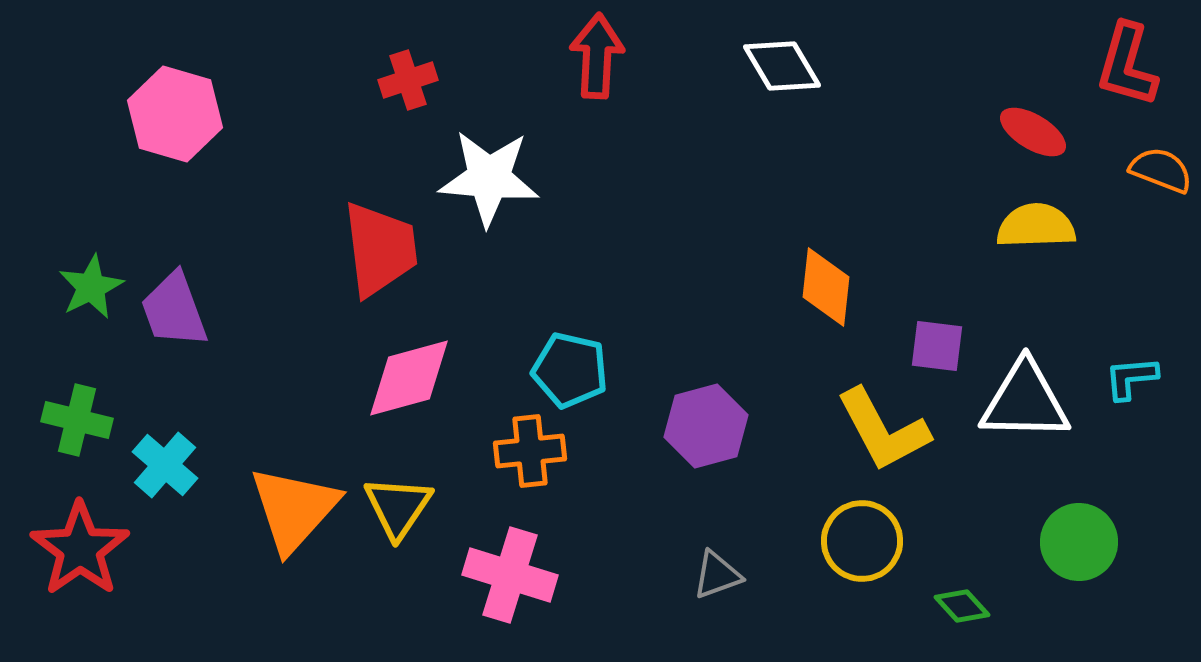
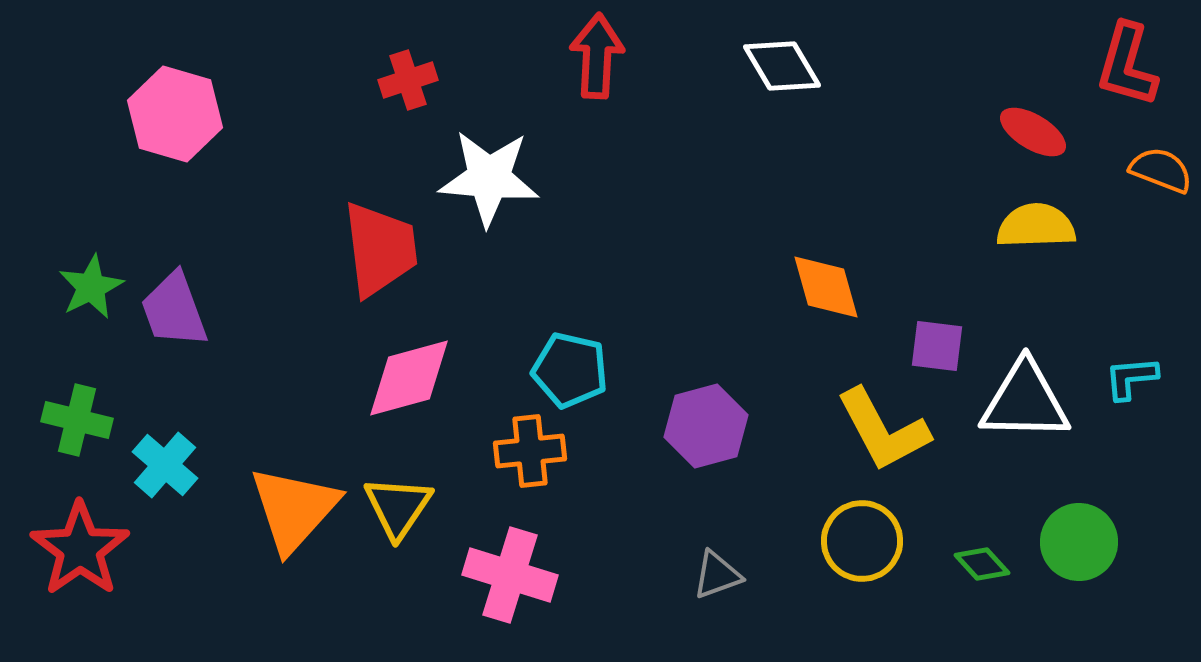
orange diamond: rotated 22 degrees counterclockwise
green diamond: moved 20 px right, 42 px up
